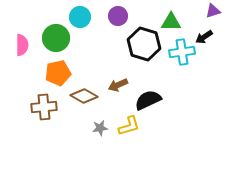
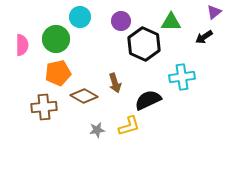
purple triangle: moved 1 px right, 1 px down; rotated 21 degrees counterclockwise
purple circle: moved 3 px right, 5 px down
green circle: moved 1 px down
black hexagon: rotated 8 degrees clockwise
cyan cross: moved 25 px down
brown arrow: moved 3 px left, 2 px up; rotated 84 degrees counterclockwise
gray star: moved 3 px left, 2 px down
